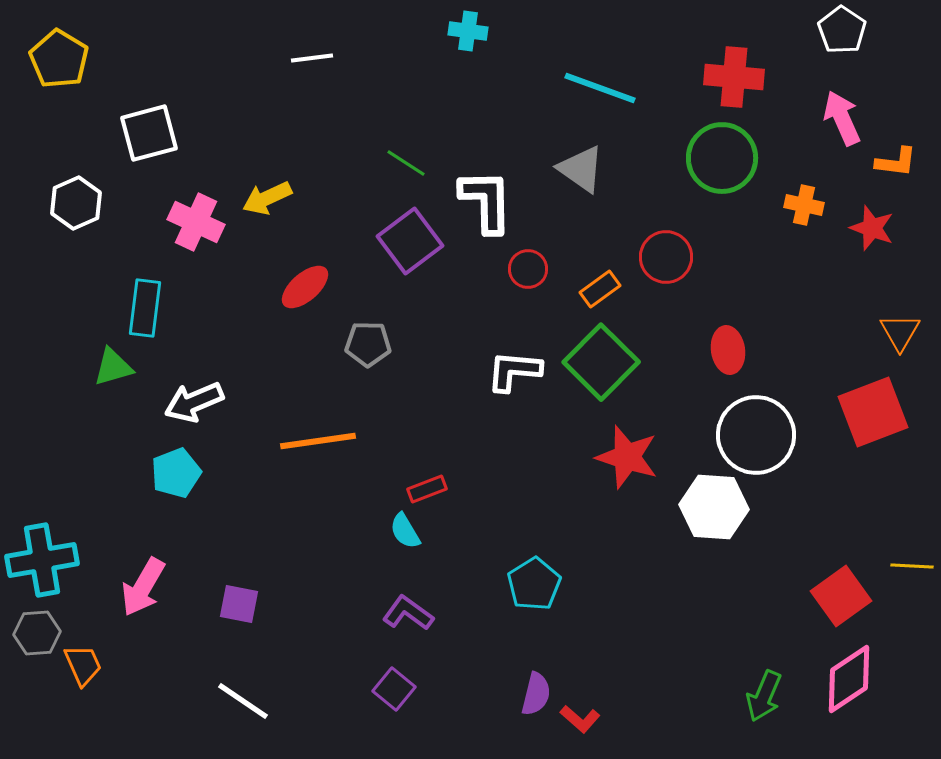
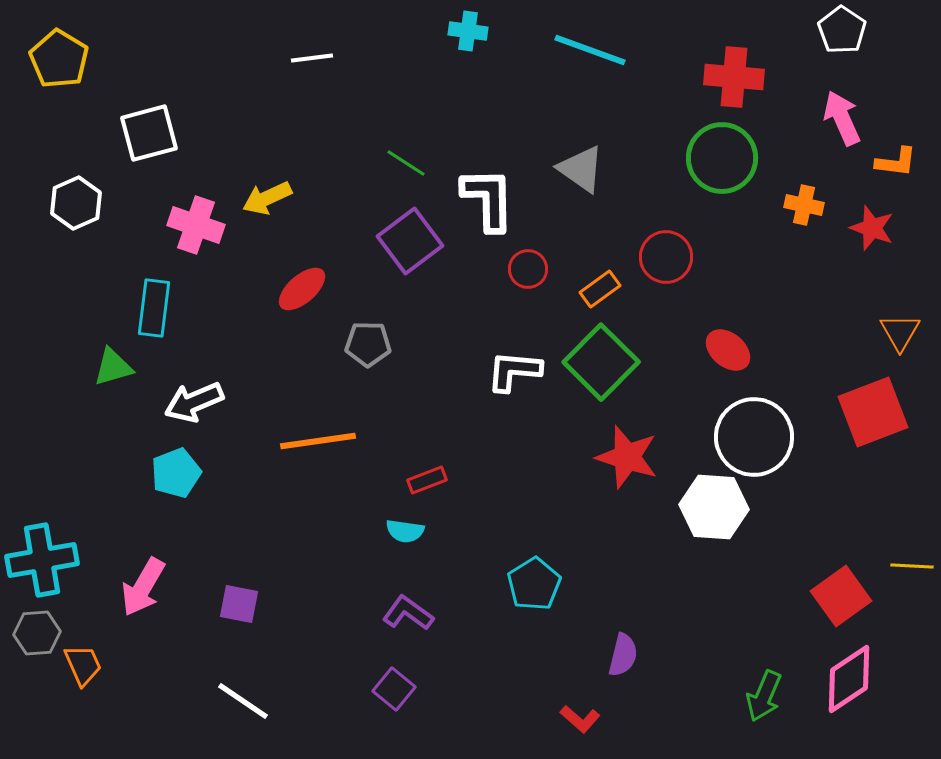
cyan line at (600, 88): moved 10 px left, 38 px up
white L-shape at (486, 201): moved 2 px right, 2 px up
pink cross at (196, 222): moved 3 px down; rotated 6 degrees counterclockwise
red ellipse at (305, 287): moved 3 px left, 2 px down
cyan rectangle at (145, 308): moved 9 px right
red ellipse at (728, 350): rotated 42 degrees counterclockwise
white circle at (756, 435): moved 2 px left, 2 px down
red rectangle at (427, 489): moved 9 px up
cyan semicircle at (405, 531): rotated 51 degrees counterclockwise
purple semicircle at (536, 694): moved 87 px right, 39 px up
